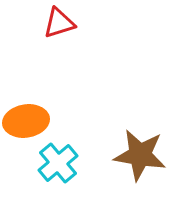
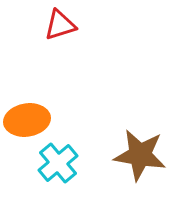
red triangle: moved 1 px right, 2 px down
orange ellipse: moved 1 px right, 1 px up
